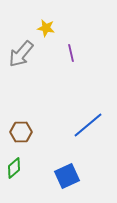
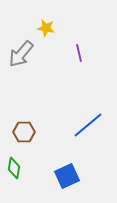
purple line: moved 8 px right
brown hexagon: moved 3 px right
green diamond: rotated 40 degrees counterclockwise
